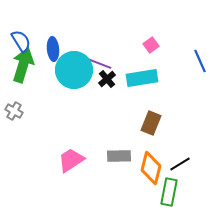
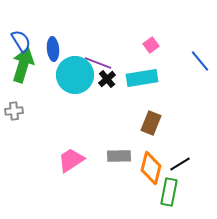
blue line: rotated 15 degrees counterclockwise
cyan circle: moved 1 px right, 5 px down
gray cross: rotated 36 degrees counterclockwise
